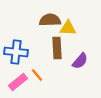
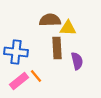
purple semicircle: moved 3 px left; rotated 54 degrees counterclockwise
orange line: moved 1 px left, 1 px down
pink rectangle: moved 1 px right, 1 px up
